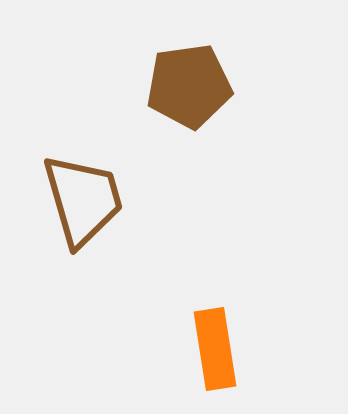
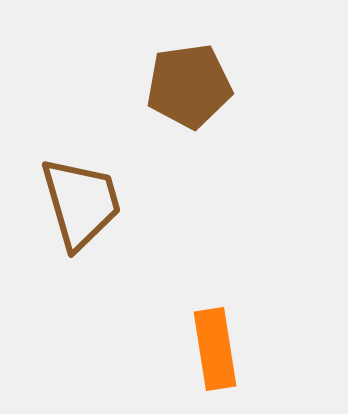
brown trapezoid: moved 2 px left, 3 px down
